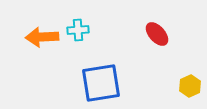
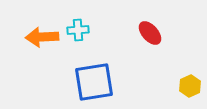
red ellipse: moved 7 px left, 1 px up
blue square: moved 7 px left, 1 px up
